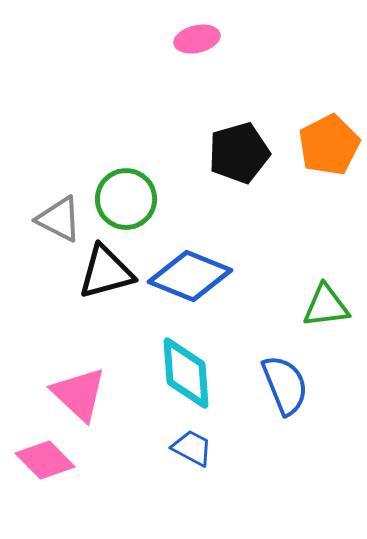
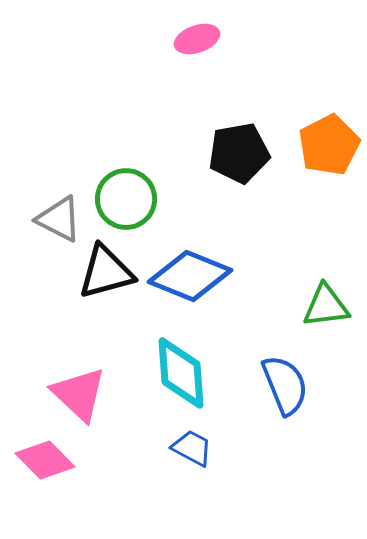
pink ellipse: rotated 6 degrees counterclockwise
black pentagon: rotated 6 degrees clockwise
cyan diamond: moved 5 px left
